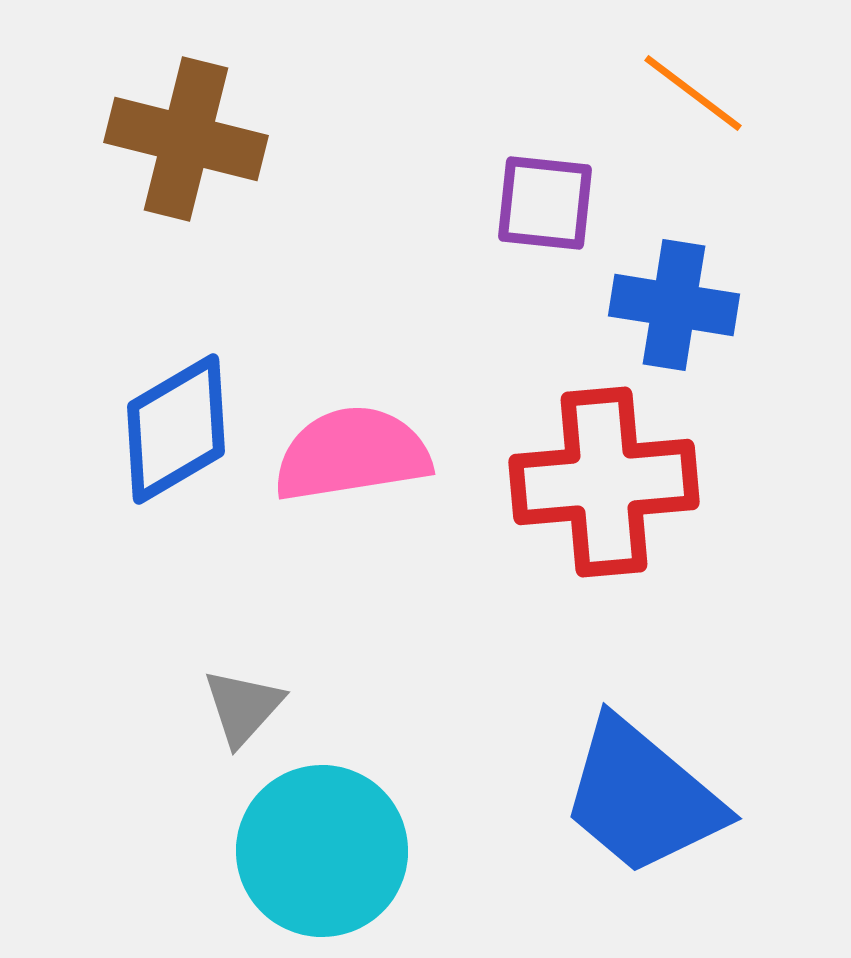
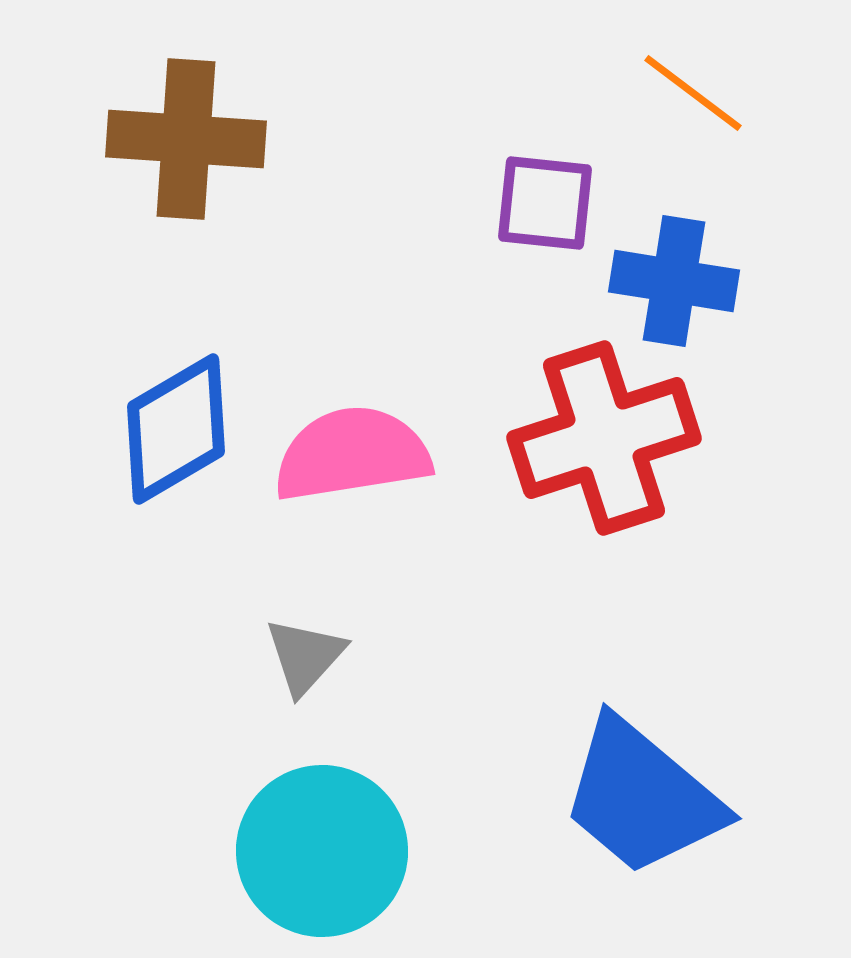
brown cross: rotated 10 degrees counterclockwise
blue cross: moved 24 px up
red cross: moved 44 px up; rotated 13 degrees counterclockwise
gray triangle: moved 62 px right, 51 px up
